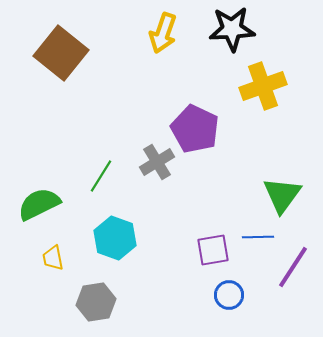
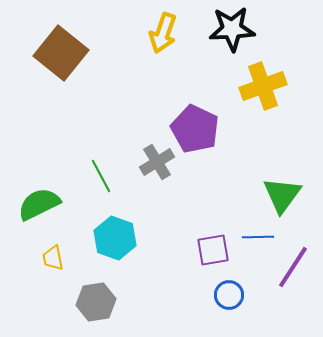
green line: rotated 60 degrees counterclockwise
